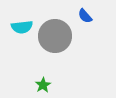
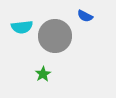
blue semicircle: rotated 21 degrees counterclockwise
green star: moved 11 px up
